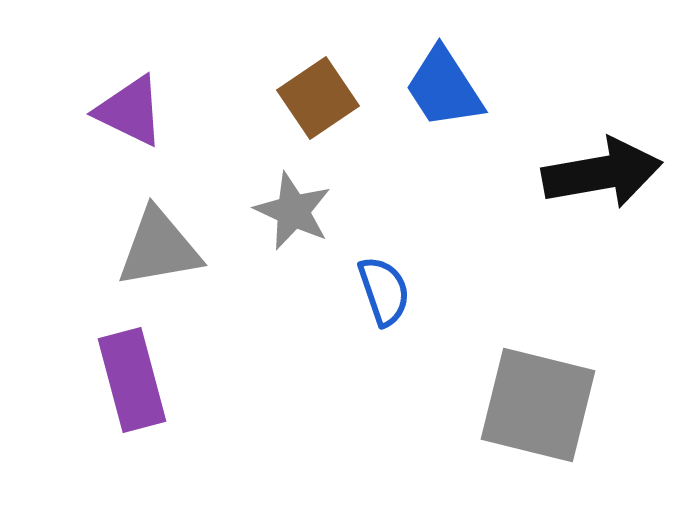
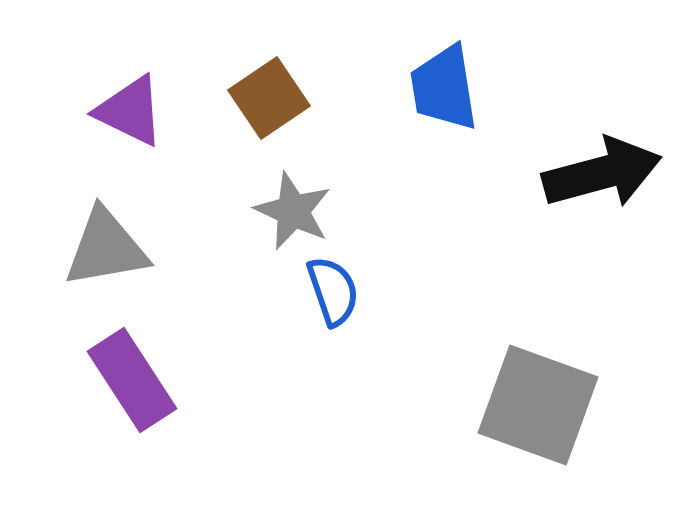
blue trapezoid: rotated 24 degrees clockwise
brown square: moved 49 px left
black arrow: rotated 5 degrees counterclockwise
gray triangle: moved 53 px left
blue semicircle: moved 51 px left
purple rectangle: rotated 18 degrees counterclockwise
gray square: rotated 6 degrees clockwise
